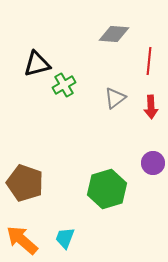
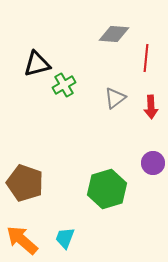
red line: moved 3 px left, 3 px up
